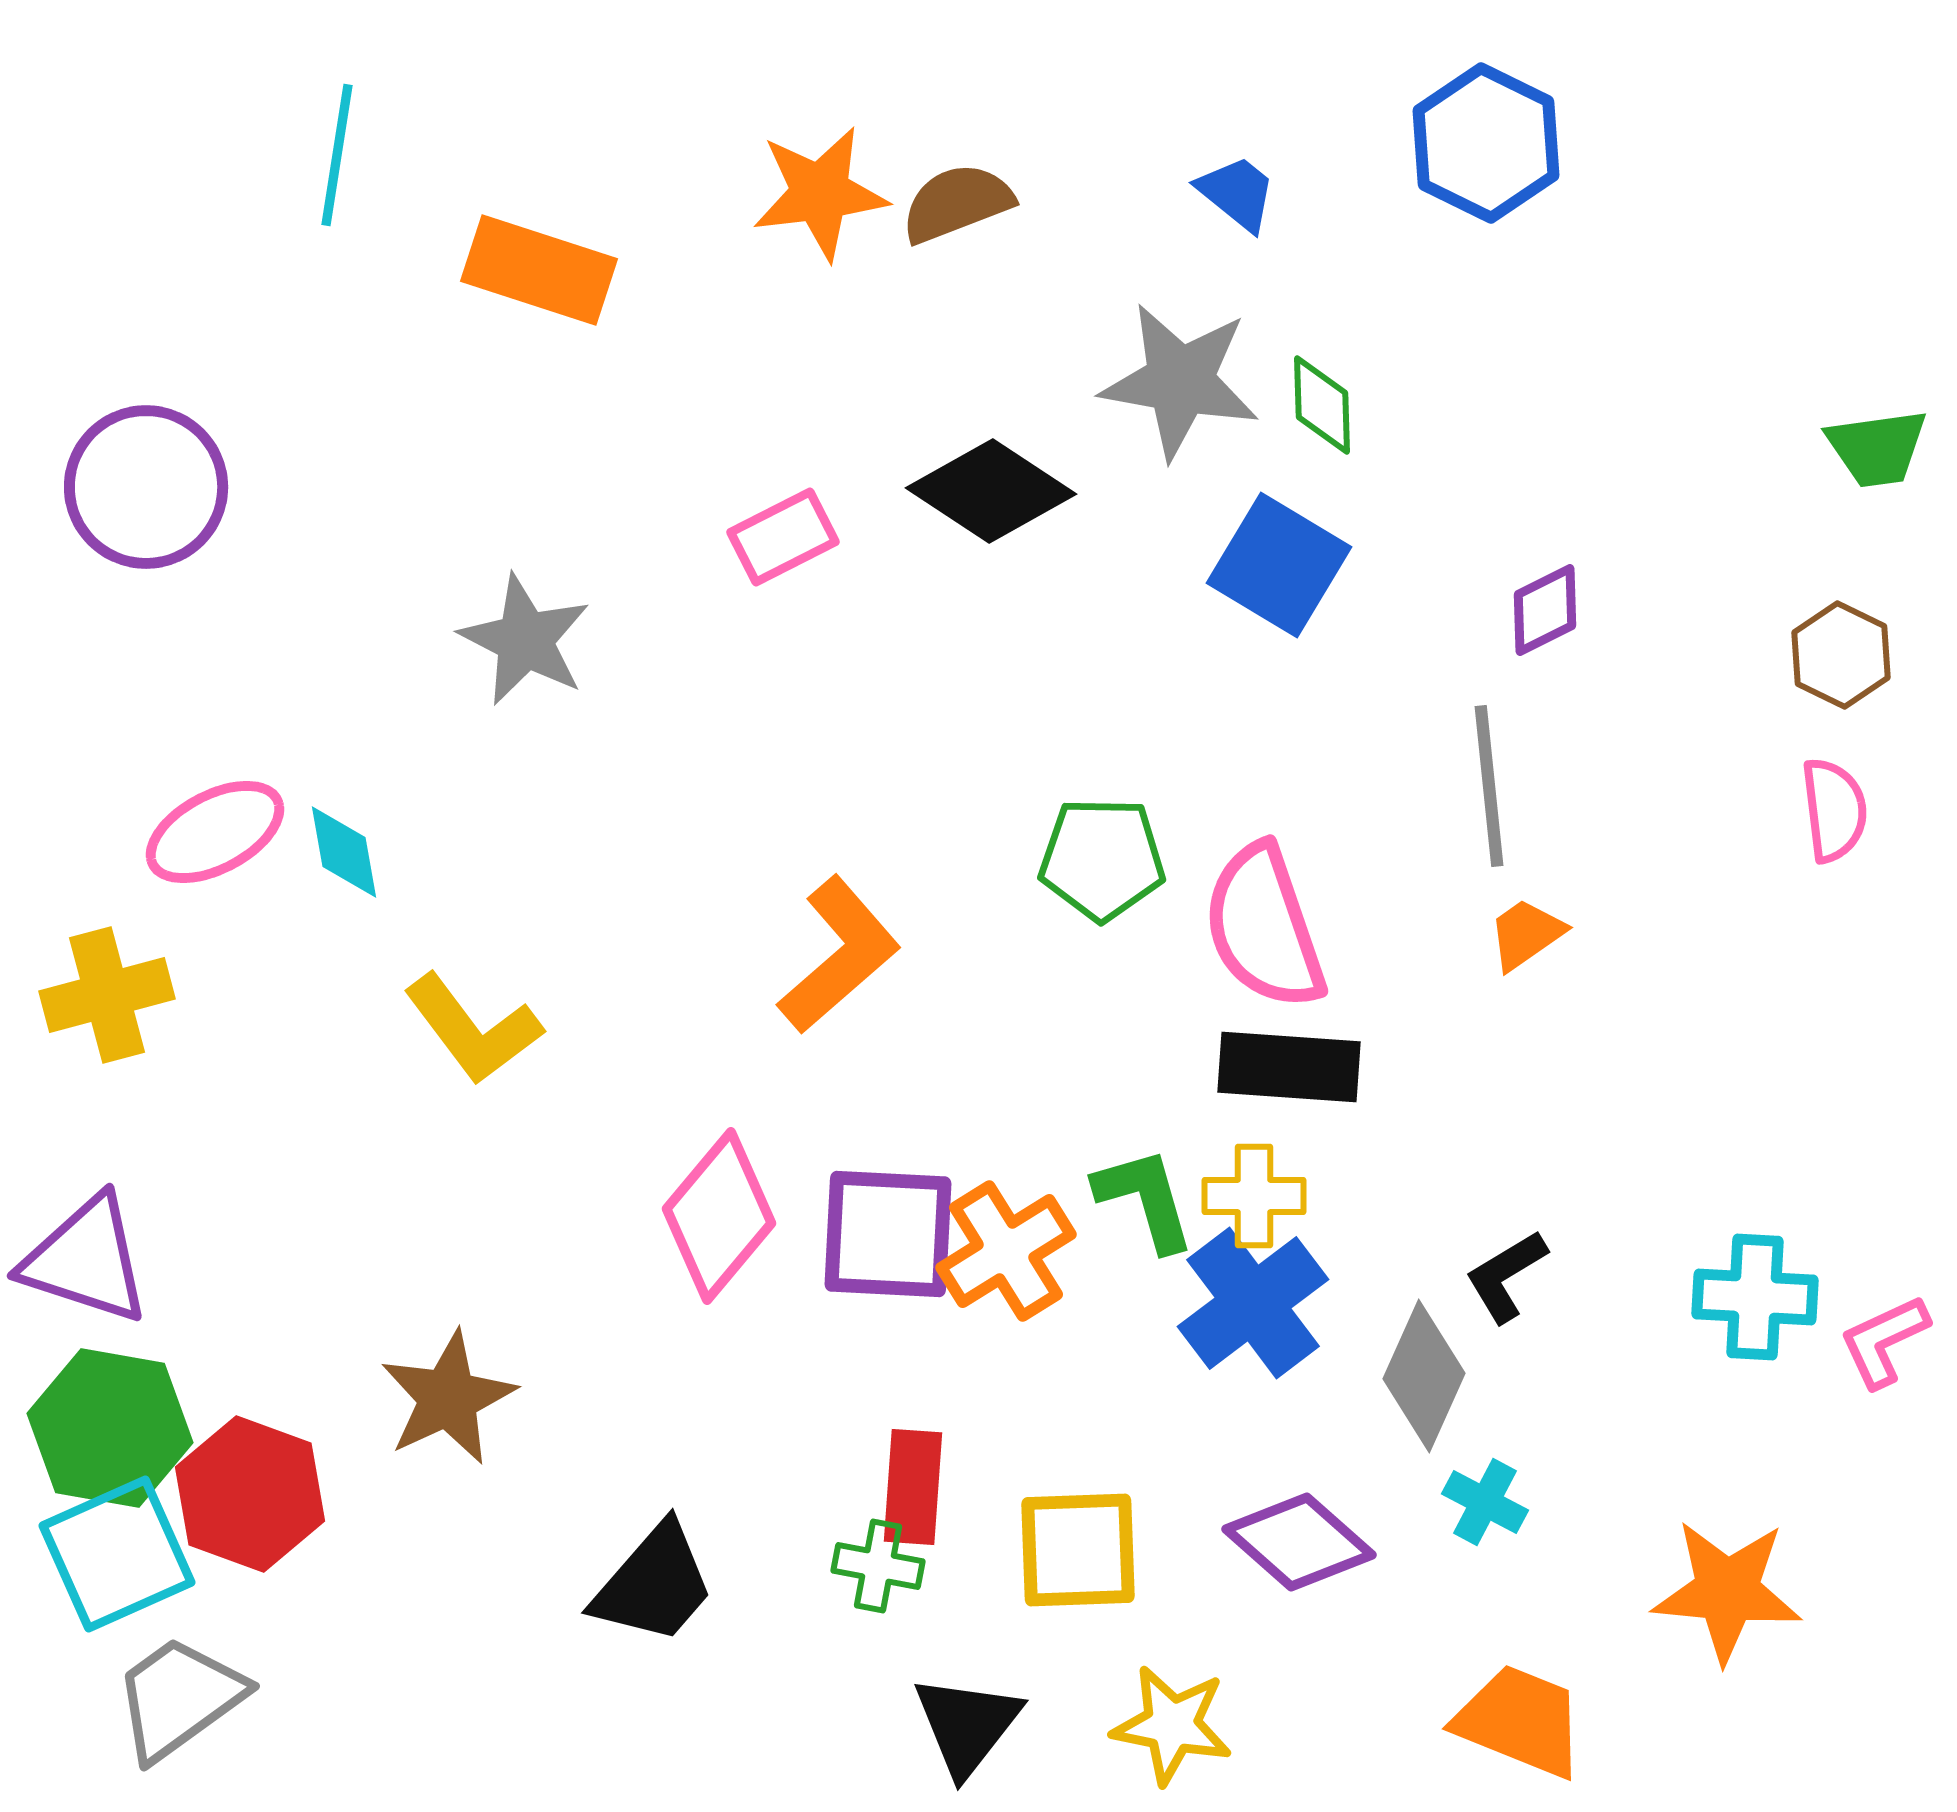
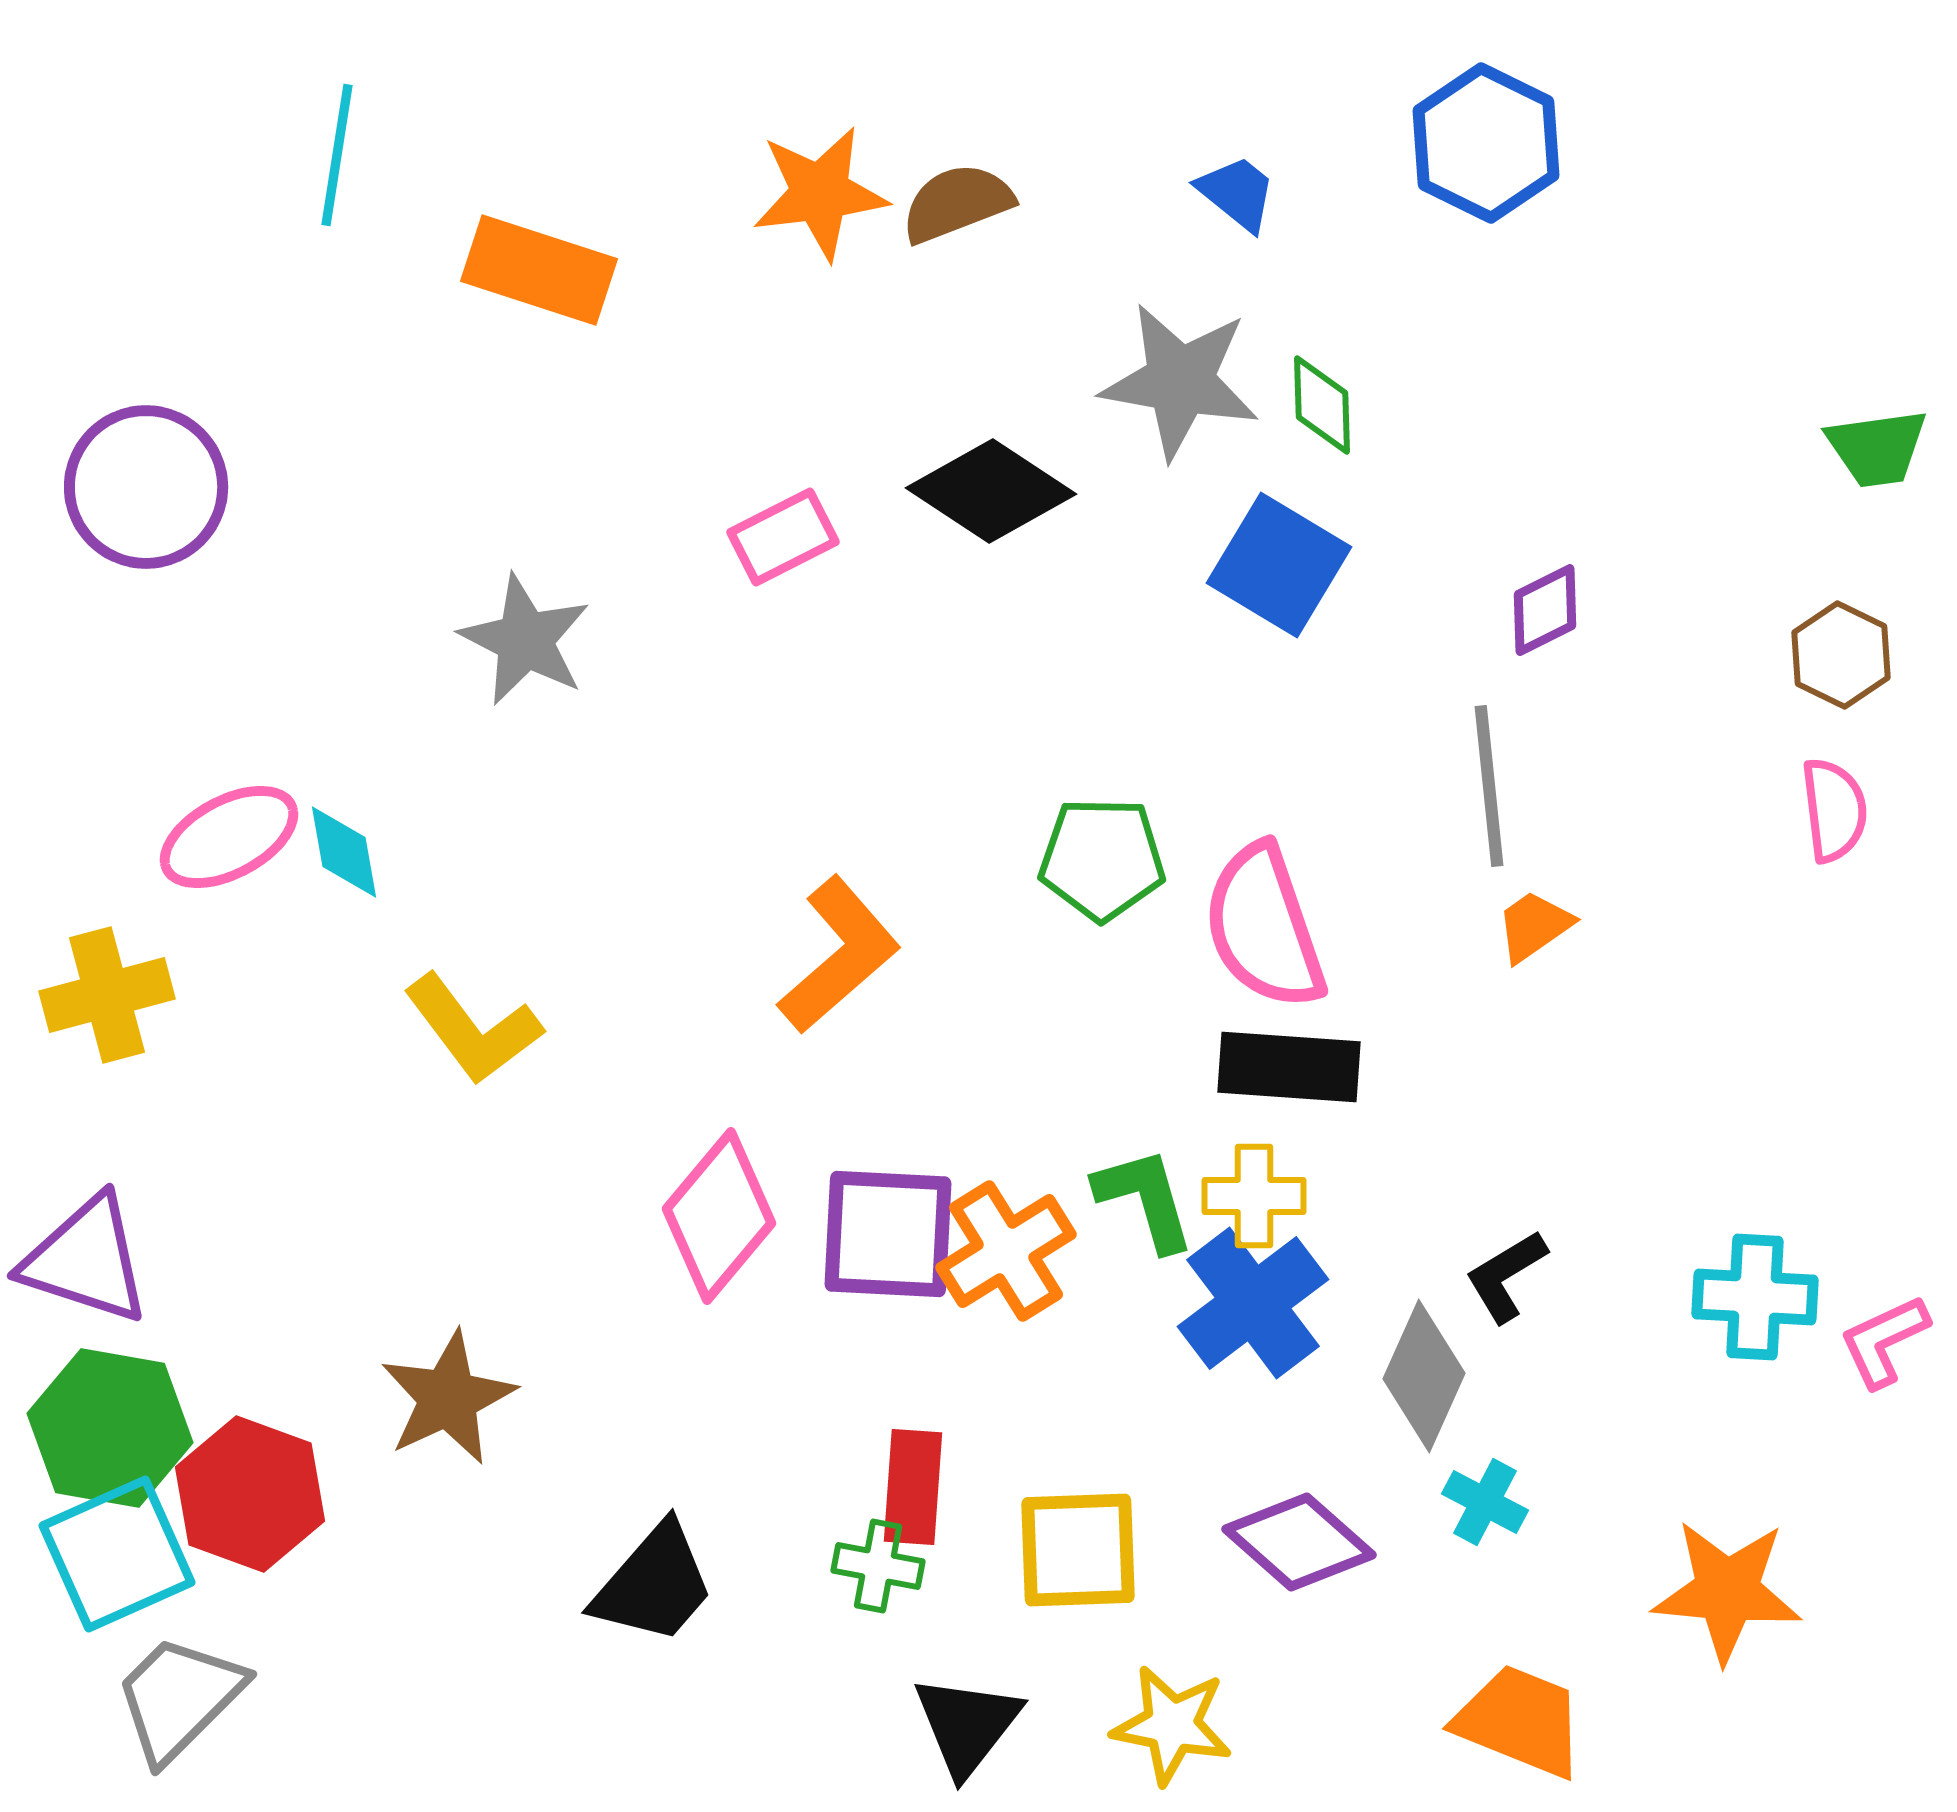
pink ellipse at (215, 832): moved 14 px right, 5 px down
orange trapezoid at (1526, 934): moved 8 px right, 8 px up
gray trapezoid at (179, 1698): rotated 9 degrees counterclockwise
